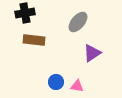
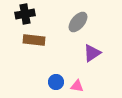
black cross: moved 1 px down
